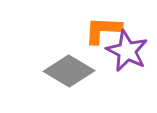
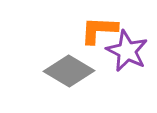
orange L-shape: moved 4 px left
